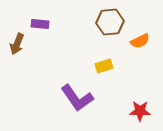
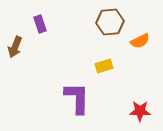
purple rectangle: rotated 66 degrees clockwise
brown arrow: moved 2 px left, 3 px down
purple L-shape: rotated 144 degrees counterclockwise
